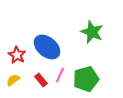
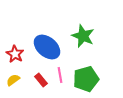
green star: moved 9 px left, 4 px down
red star: moved 2 px left, 1 px up
pink line: rotated 35 degrees counterclockwise
